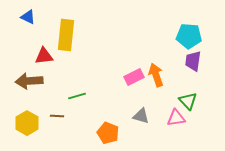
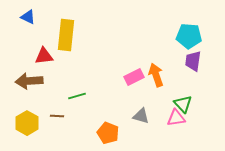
green triangle: moved 5 px left, 3 px down
